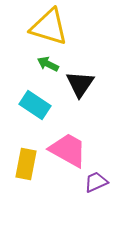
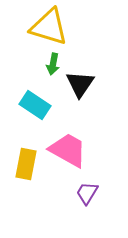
green arrow: moved 5 px right; rotated 105 degrees counterclockwise
purple trapezoid: moved 9 px left, 11 px down; rotated 35 degrees counterclockwise
